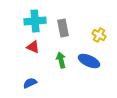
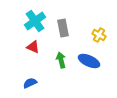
cyan cross: rotated 30 degrees counterclockwise
